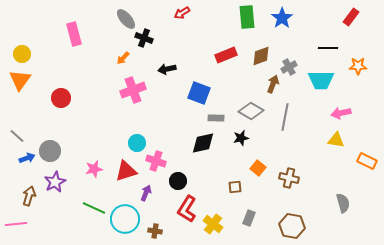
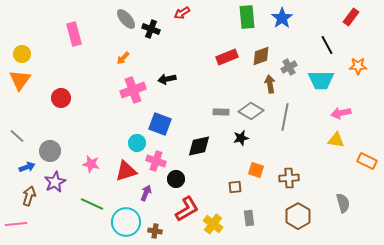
black cross at (144, 38): moved 7 px right, 9 px up
black line at (328, 48): moved 1 px left, 3 px up; rotated 60 degrees clockwise
red rectangle at (226, 55): moved 1 px right, 2 px down
black arrow at (167, 69): moved 10 px down
brown arrow at (273, 84): moved 3 px left; rotated 30 degrees counterclockwise
blue square at (199, 93): moved 39 px left, 31 px down
gray rectangle at (216, 118): moved 5 px right, 6 px up
black diamond at (203, 143): moved 4 px left, 3 px down
blue arrow at (27, 158): moved 9 px down
orange square at (258, 168): moved 2 px left, 2 px down; rotated 21 degrees counterclockwise
pink star at (94, 169): moved 3 px left, 5 px up; rotated 24 degrees clockwise
brown cross at (289, 178): rotated 18 degrees counterclockwise
black circle at (178, 181): moved 2 px left, 2 px up
green line at (94, 208): moved 2 px left, 4 px up
red L-shape at (187, 209): rotated 152 degrees counterclockwise
gray rectangle at (249, 218): rotated 28 degrees counterclockwise
cyan circle at (125, 219): moved 1 px right, 3 px down
brown hexagon at (292, 226): moved 6 px right, 10 px up; rotated 20 degrees clockwise
